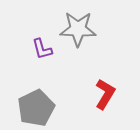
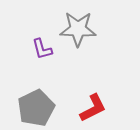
red L-shape: moved 12 px left, 14 px down; rotated 32 degrees clockwise
